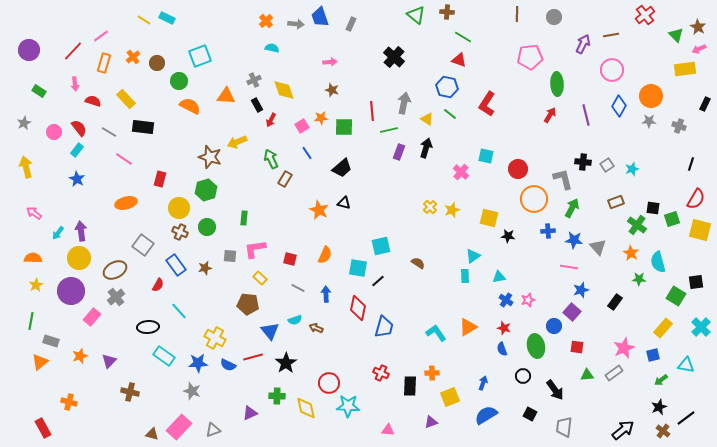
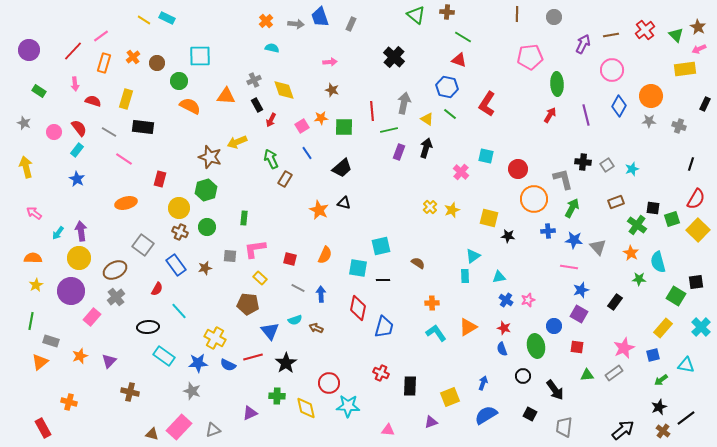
red cross at (645, 15): moved 15 px down
cyan square at (200, 56): rotated 20 degrees clockwise
yellow rectangle at (126, 99): rotated 60 degrees clockwise
gray star at (24, 123): rotated 24 degrees counterclockwise
yellow square at (700, 230): moved 2 px left; rotated 30 degrees clockwise
black line at (378, 281): moved 5 px right, 1 px up; rotated 40 degrees clockwise
red semicircle at (158, 285): moved 1 px left, 4 px down
blue arrow at (326, 294): moved 5 px left
purple square at (572, 312): moved 7 px right, 2 px down; rotated 12 degrees counterclockwise
orange cross at (432, 373): moved 70 px up
